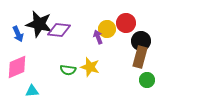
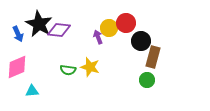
black star: rotated 16 degrees clockwise
yellow circle: moved 2 px right, 1 px up
brown rectangle: moved 13 px right
